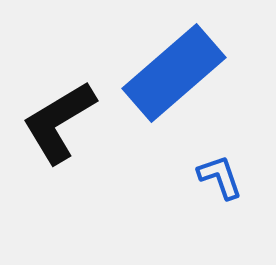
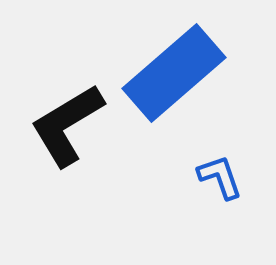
black L-shape: moved 8 px right, 3 px down
